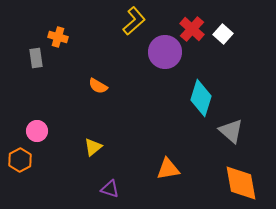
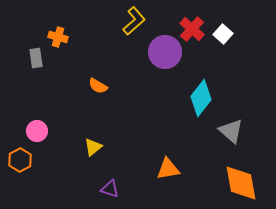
cyan diamond: rotated 21 degrees clockwise
